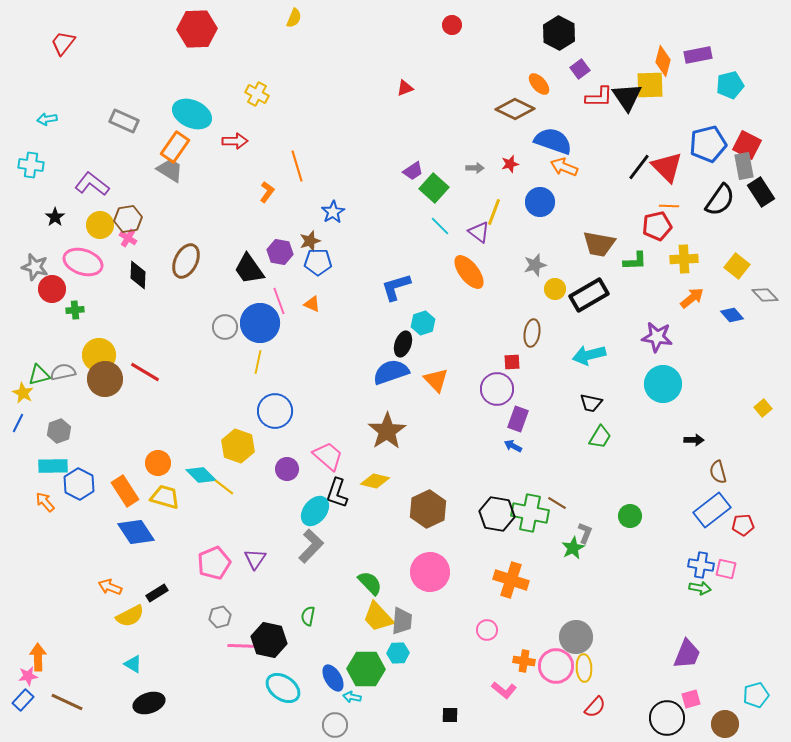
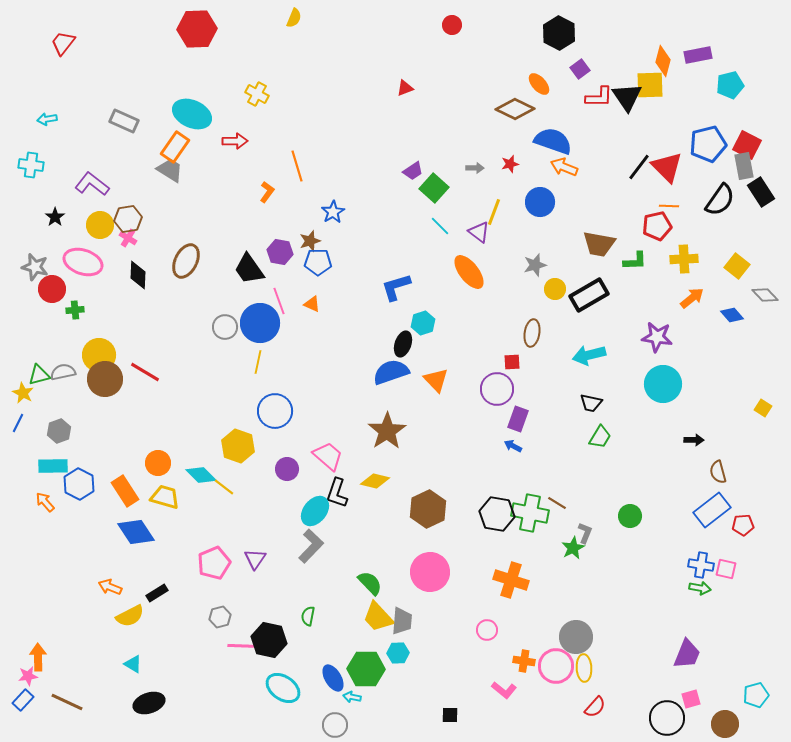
yellow square at (763, 408): rotated 18 degrees counterclockwise
